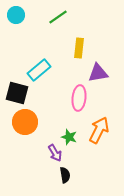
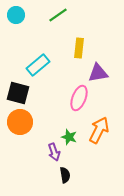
green line: moved 2 px up
cyan rectangle: moved 1 px left, 5 px up
black square: moved 1 px right
pink ellipse: rotated 15 degrees clockwise
orange circle: moved 5 px left
purple arrow: moved 1 px left, 1 px up; rotated 12 degrees clockwise
